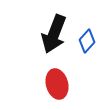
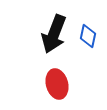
blue diamond: moved 1 px right, 5 px up; rotated 30 degrees counterclockwise
